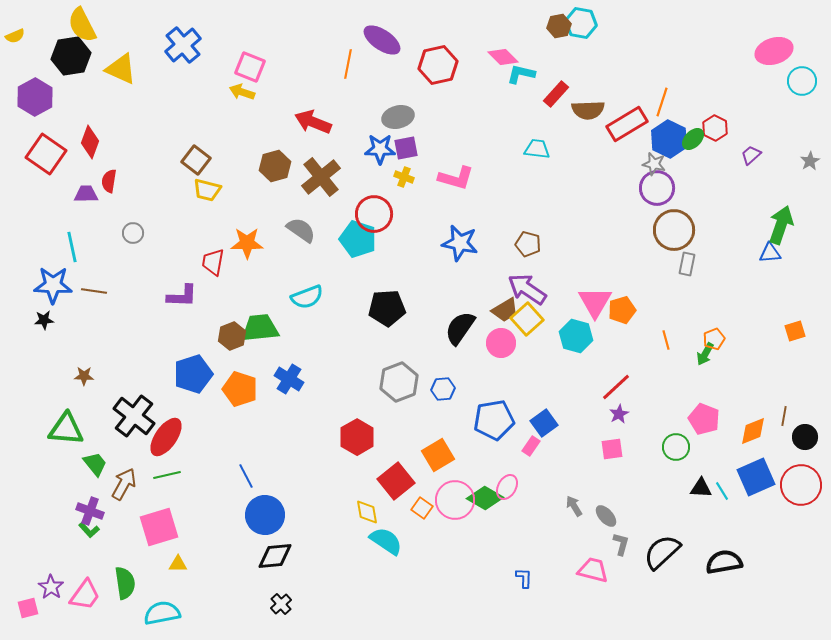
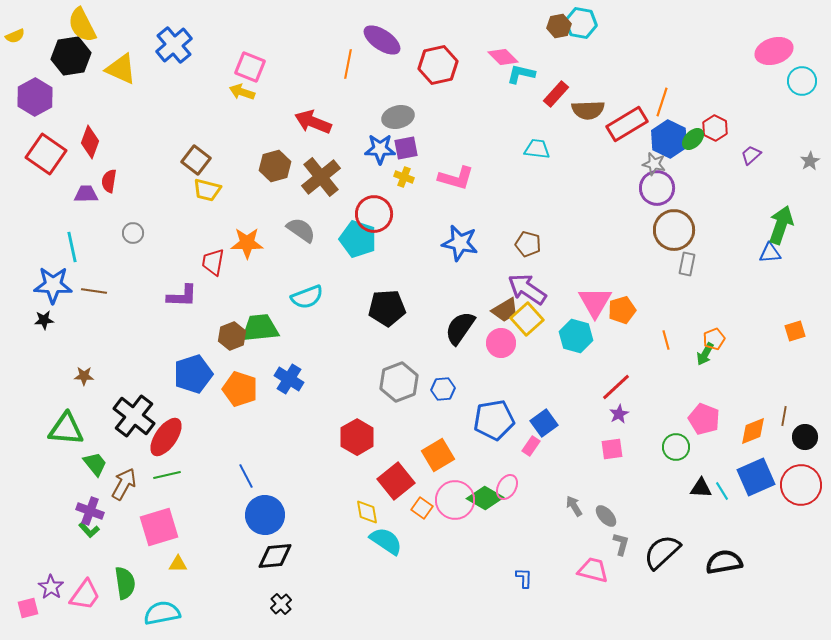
blue cross at (183, 45): moved 9 px left
